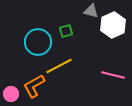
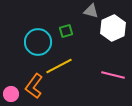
white hexagon: moved 3 px down
orange L-shape: rotated 25 degrees counterclockwise
